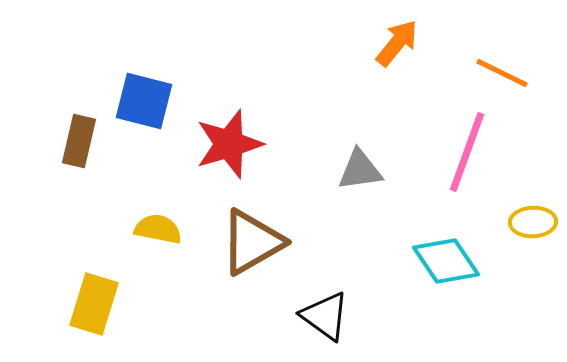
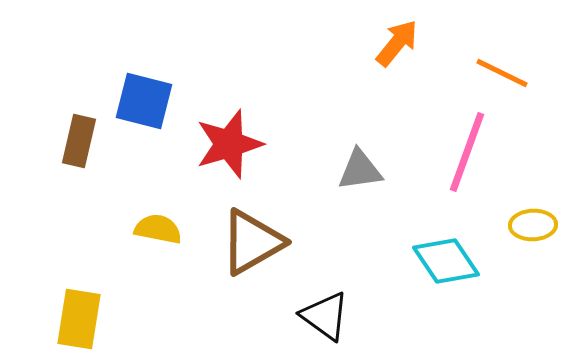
yellow ellipse: moved 3 px down
yellow rectangle: moved 15 px left, 15 px down; rotated 8 degrees counterclockwise
